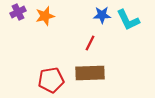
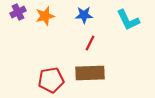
blue star: moved 18 px left
